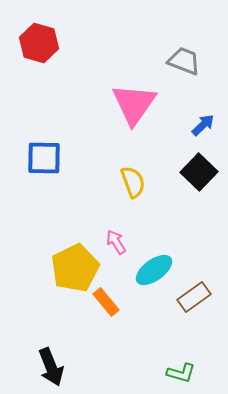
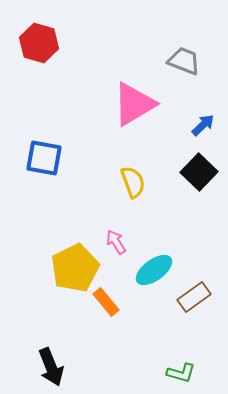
pink triangle: rotated 24 degrees clockwise
blue square: rotated 9 degrees clockwise
